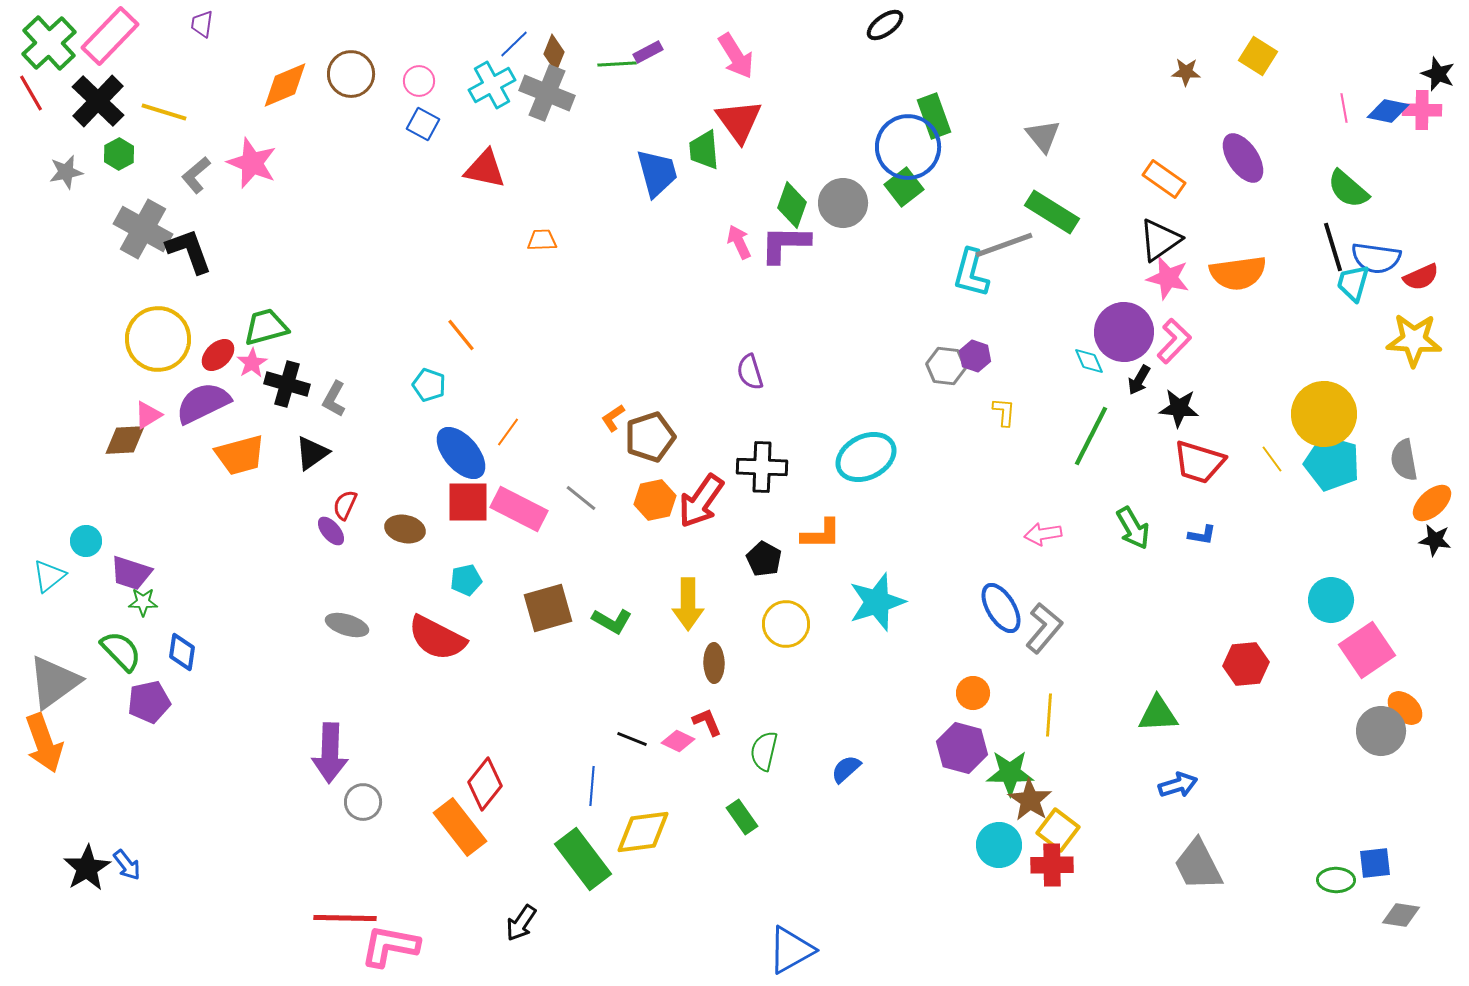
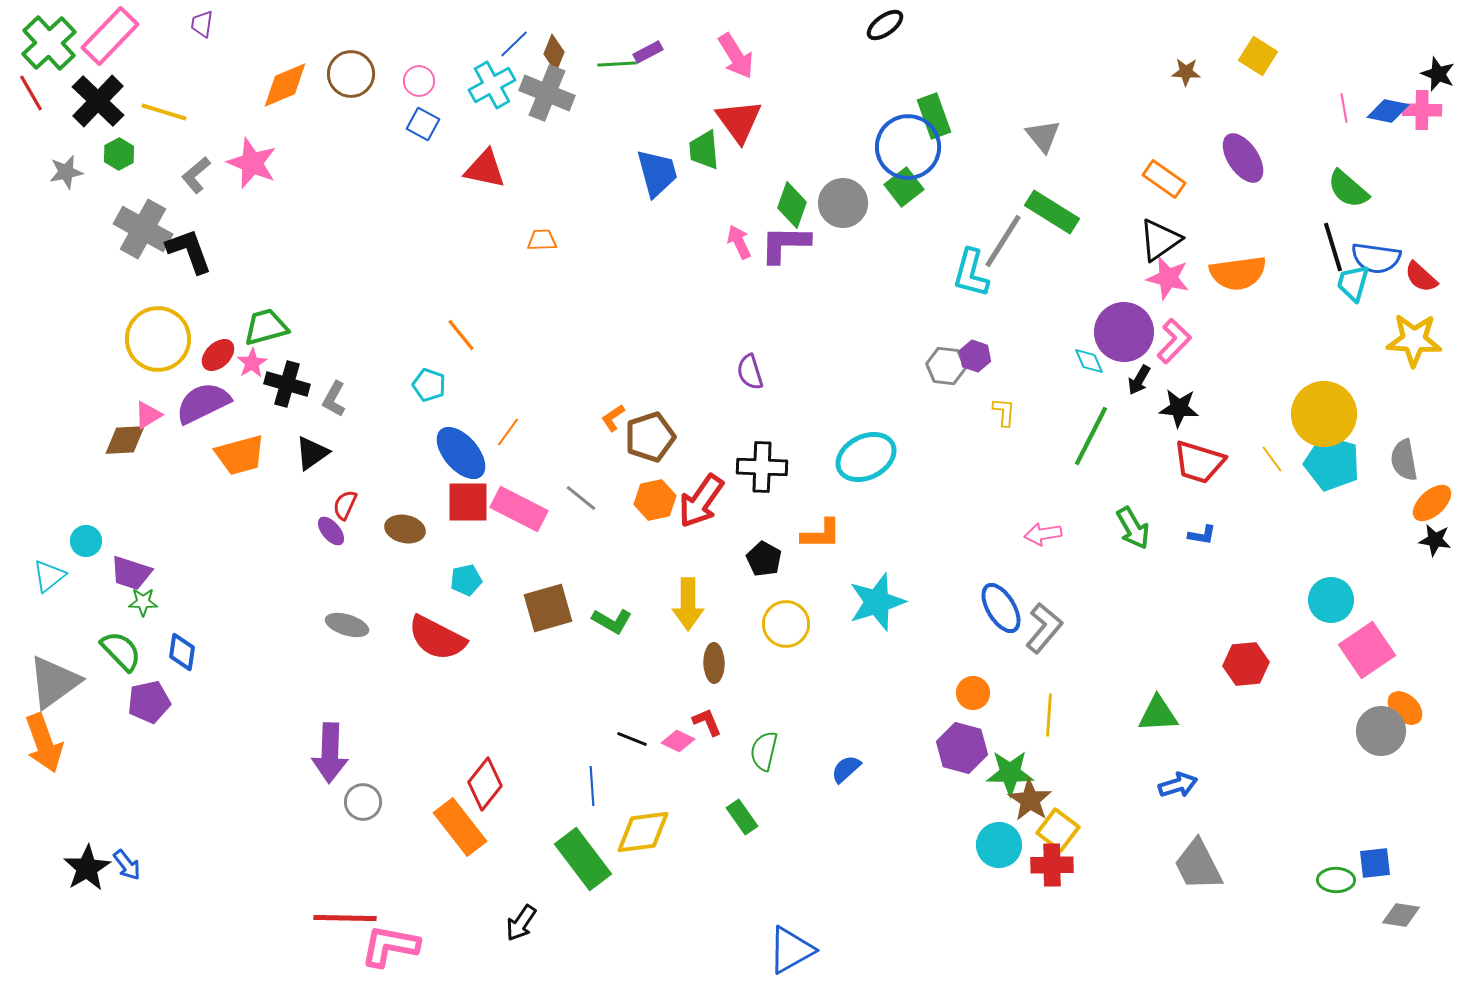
gray line at (1004, 245): moved 1 px left, 4 px up; rotated 38 degrees counterclockwise
red semicircle at (1421, 277): rotated 66 degrees clockwise
blue line at (592, 786): rotated 9 degrees counterclockwise
